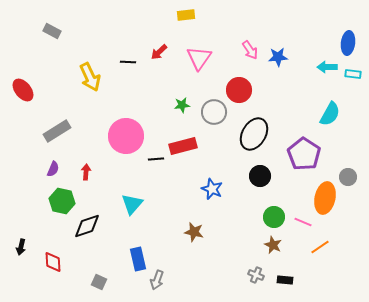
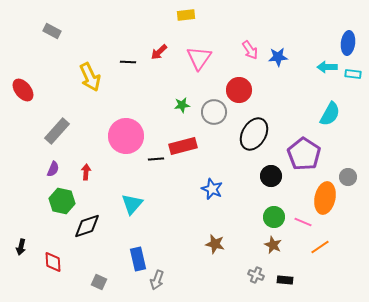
gray rectangle at (57, 131): rotated 16 degrees counterclockwise
black circle at (260, 176): moved 11 px right
brown star at (194, 232): moved 21 px right, 12 px down
